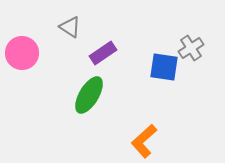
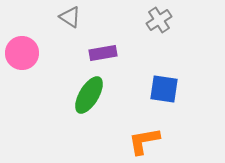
gray triangle: moved 10 px up
gray cross: moved 32 px left, 28 px up
purple rectangle: rotated 24 degrees clockwise
blue square: moved 22 px down
orange L-shape: rotated 32 degrees clockwise
